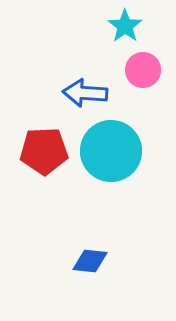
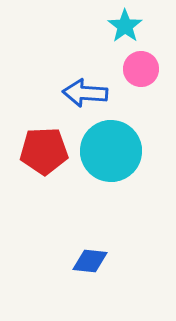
pink circle: moved 2 px left, 1 px up
